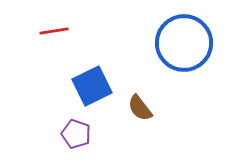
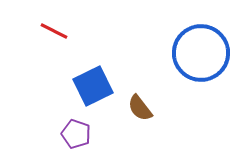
red line: rotated 36 degrees clockwise
blue circle: moved 17 px right, 10 px down
blue square: moved 1 px right
